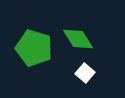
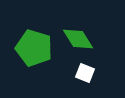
white square: rotated 18 degrees counterclockwise
